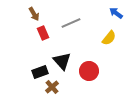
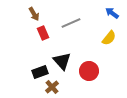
blue arrow: moved 4 px left
